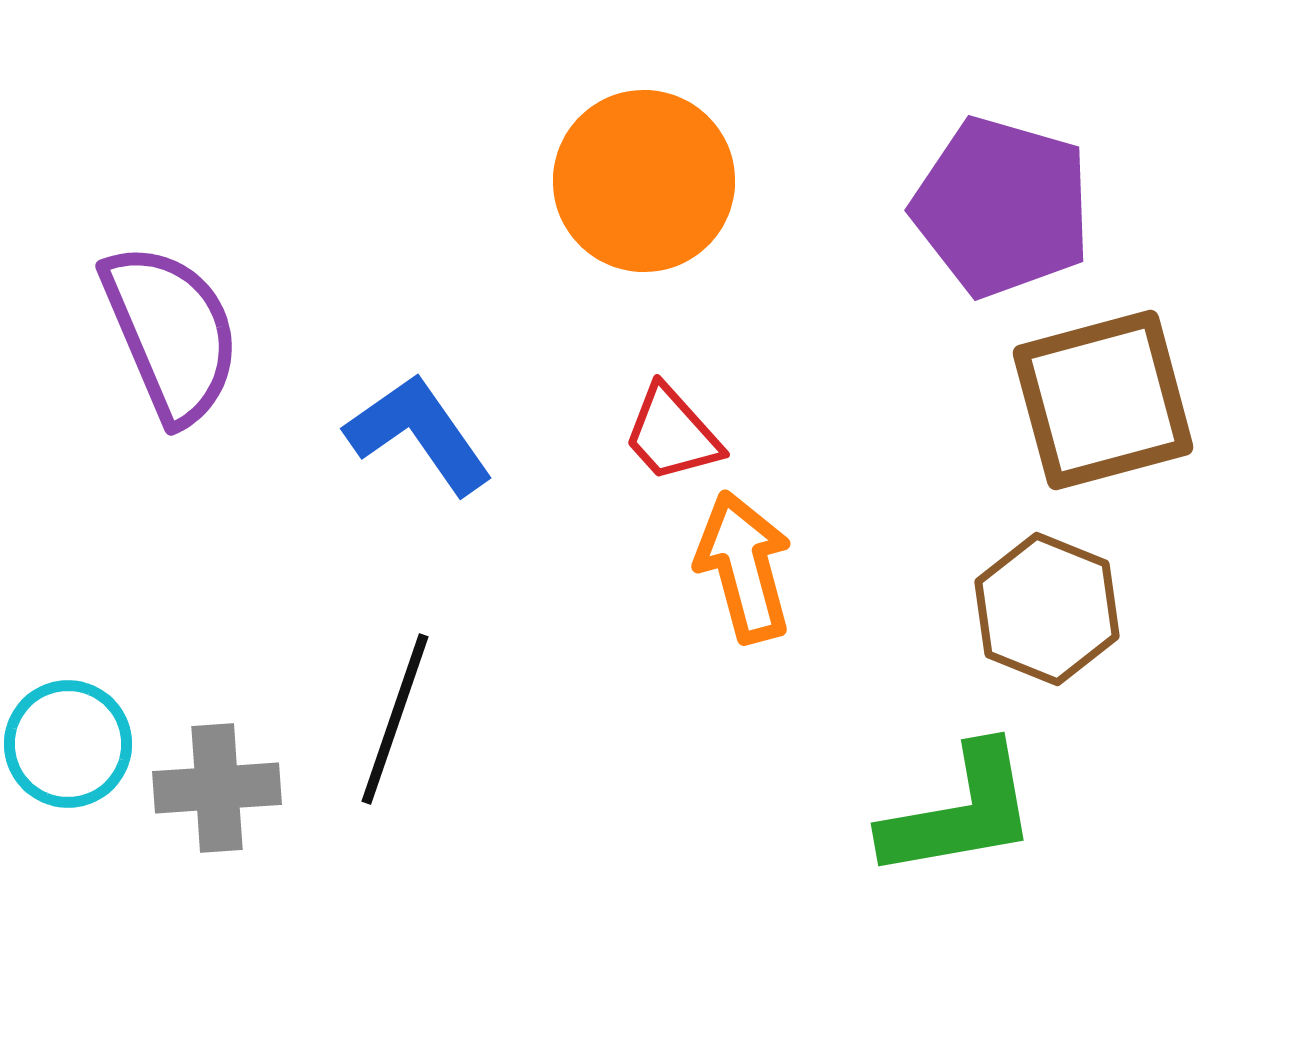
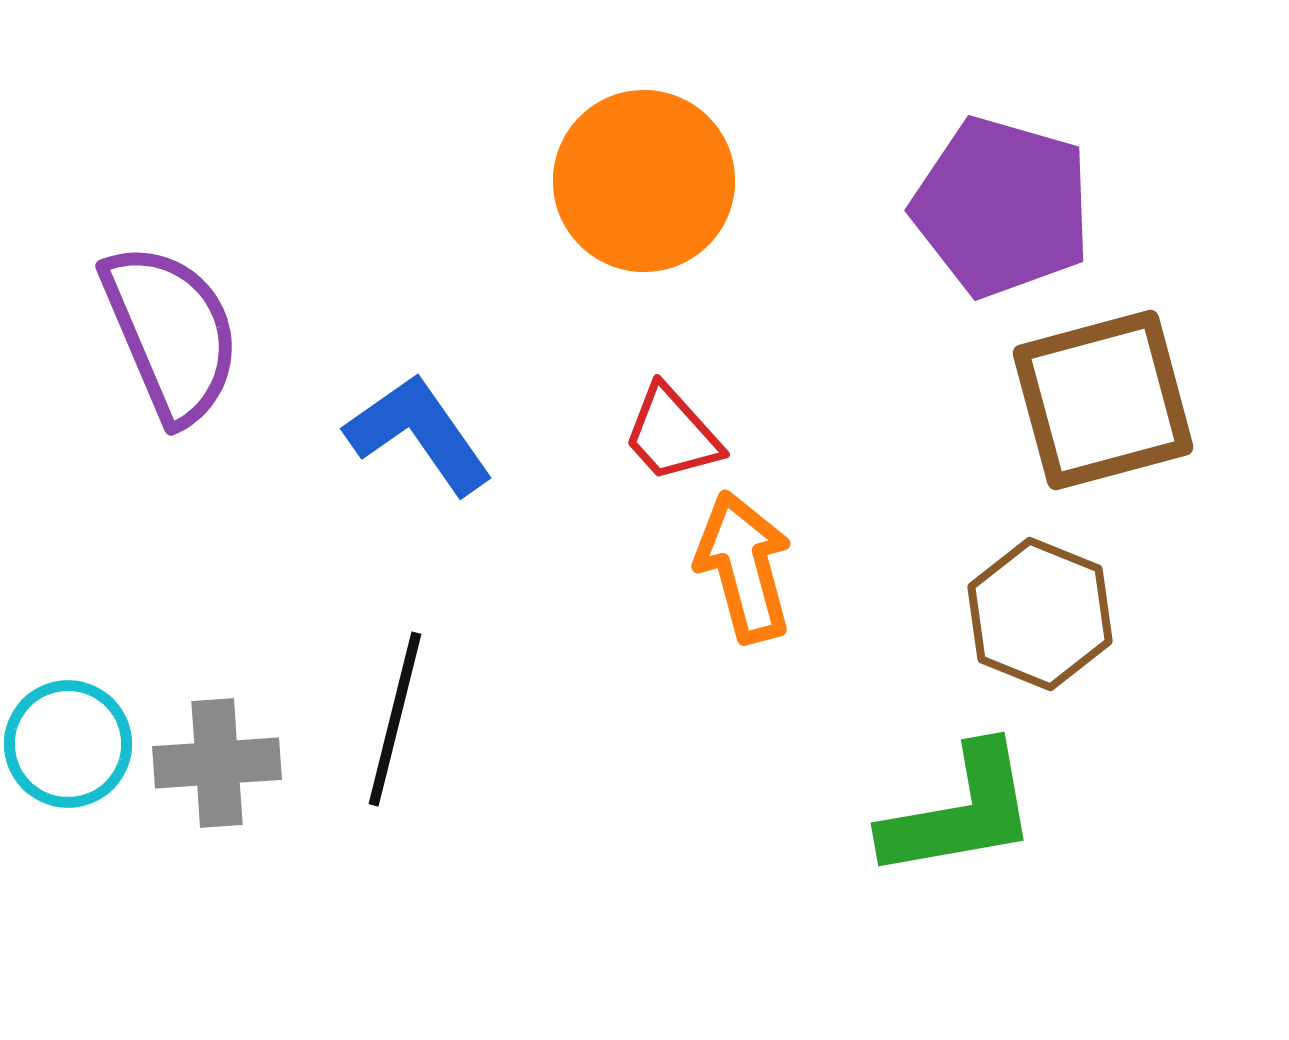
brown hexagon: moved 7 px left, 5 px down
black line: rotated 5 degrees counterclockwise
gray cross: moved 25 px up
